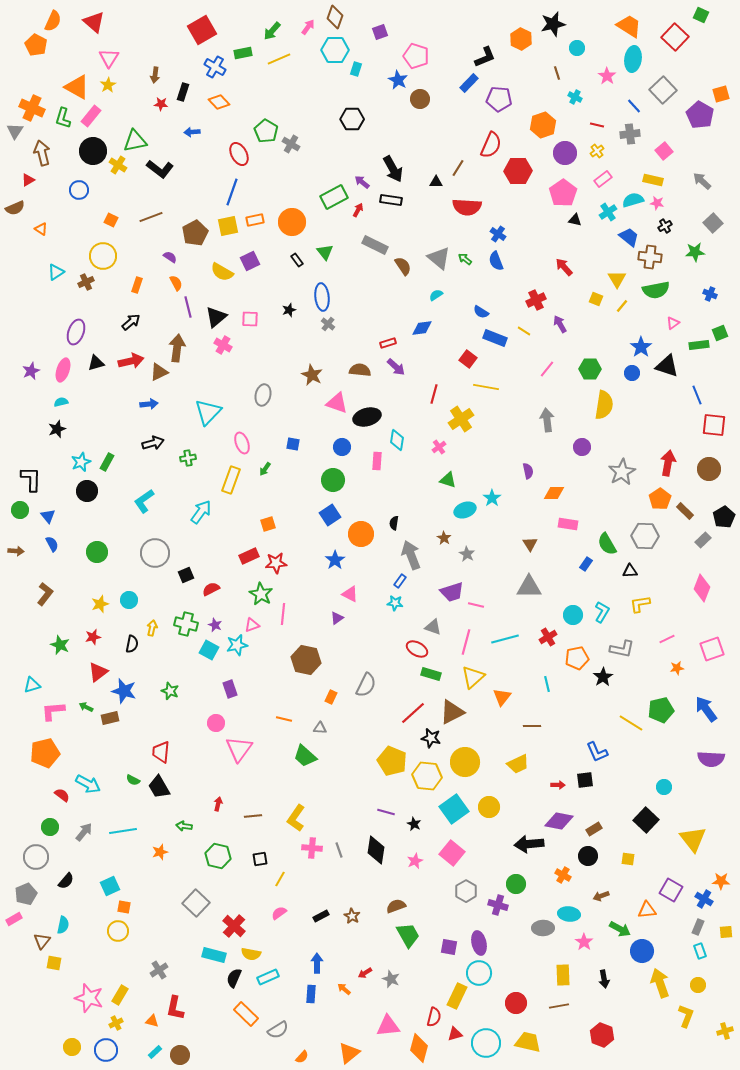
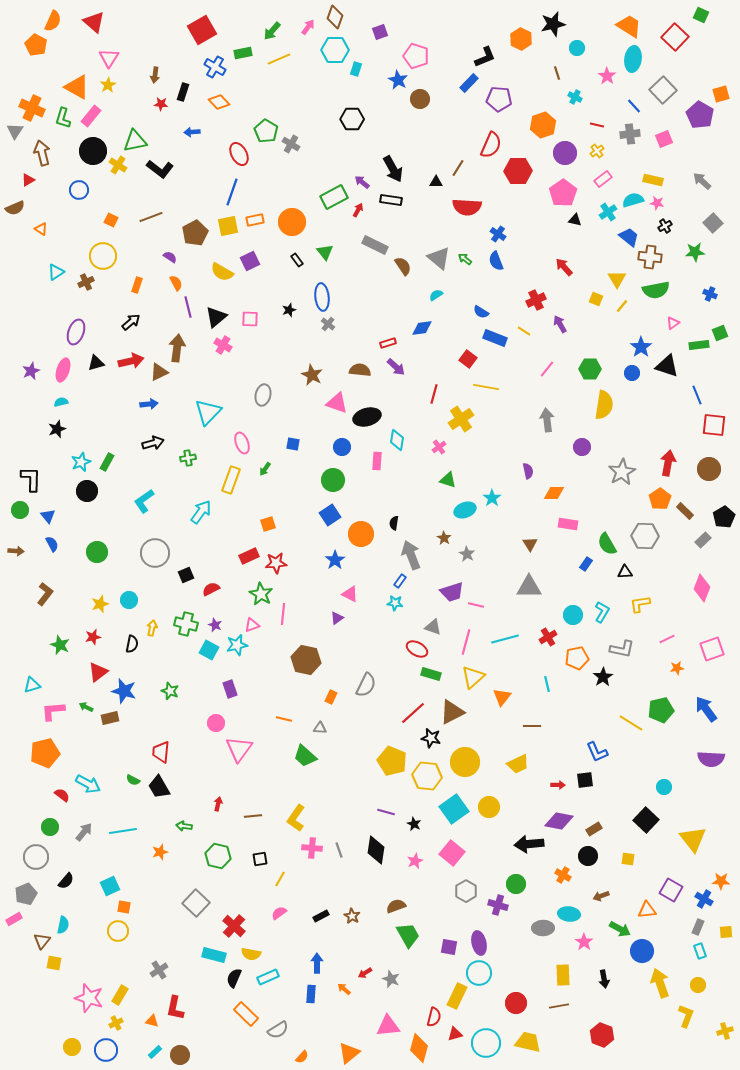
pink square at (664, 151): moved 12 px up; rotated 18 degrees clockwise
black triangle at (630, 571): moved 5 px left, 1 px down
